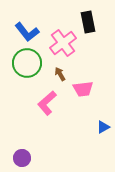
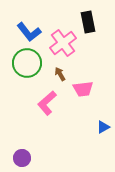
blue L-shape: moved 2 px right
